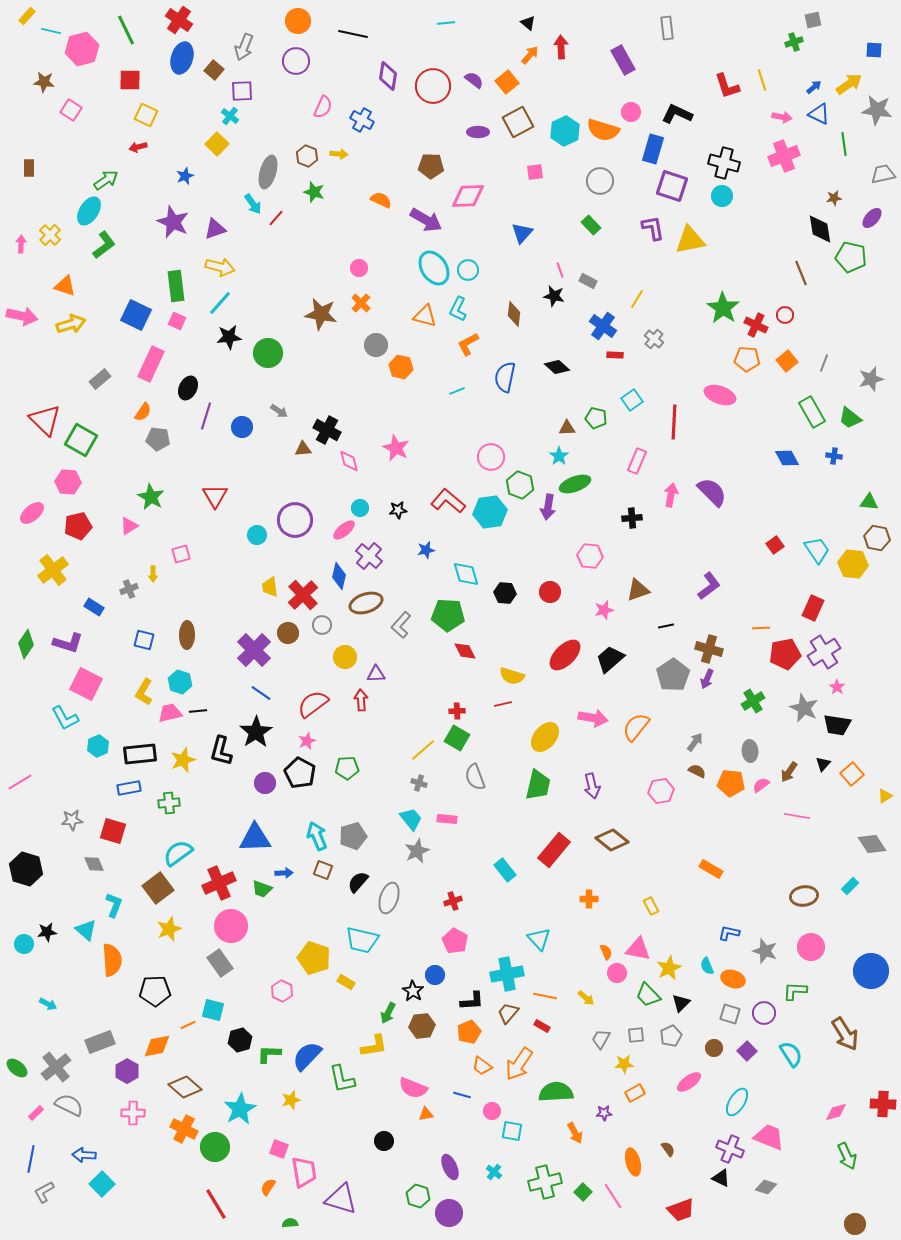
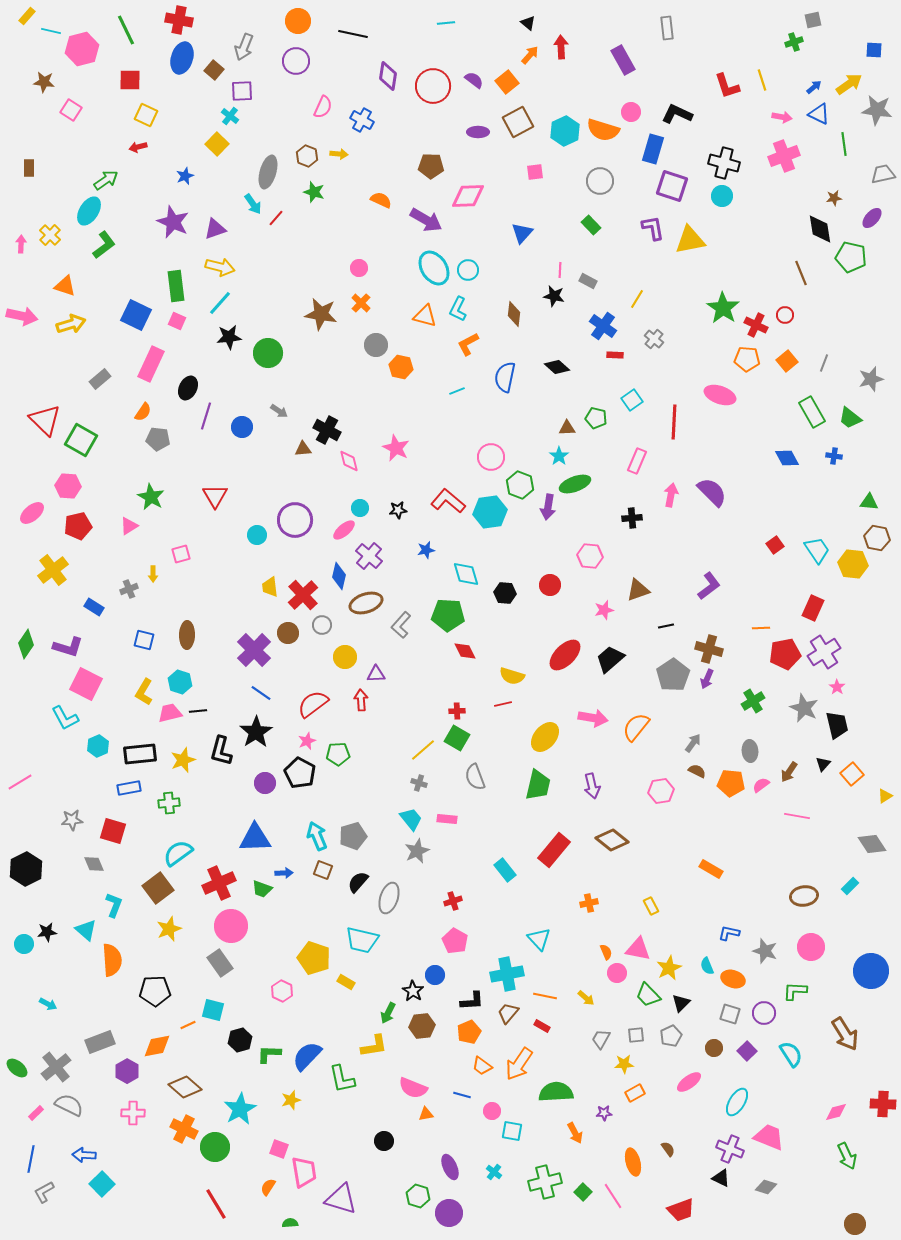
red cross at (179, 20): rotated 24 degrees counterclockwise
pink line at (560, 270): rotated 21 degrees clockwise
pink hexagon at (68, 482): moved 4 px down
red circle at (550, 592): moved 7 px up
purple L-shape at (68, 643): moved 4 px down
black trapezoid at (837, 725): rotated 112 degrees counterclockwise
gray arrow at (695, 742): moved 2 px left, 1 px down
green pentagon at (347, 768): moved 9 px left, 14 px up
black hexagon at (26, 869): rotated 16 degrees clockwise
orange cross at (589, 899): moved 4 px down; rotated 12 degrees counterclockwise
